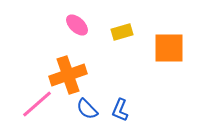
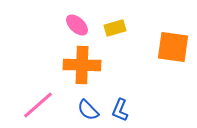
yellow rectangle: moved 7 px left, 4 px up
orange square: moved 4 px right, 1 px up; rotated 8 degrees clockwise
orange cross: moved 14 px right, 10 px up; rotated 21 degrees clockwise
pink line: moved 1 px right, 1 px down
blue semicircle: moved 1 px right, 1 px down
